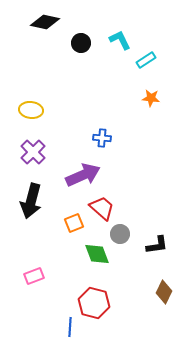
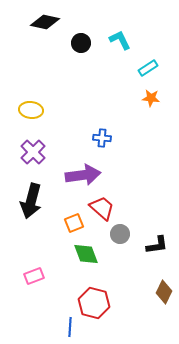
cyan rectangle: moved 2 px right, 8 px down
purple arrow: rotated 16 degrees clockwise
green diamond: moved 11 px left
